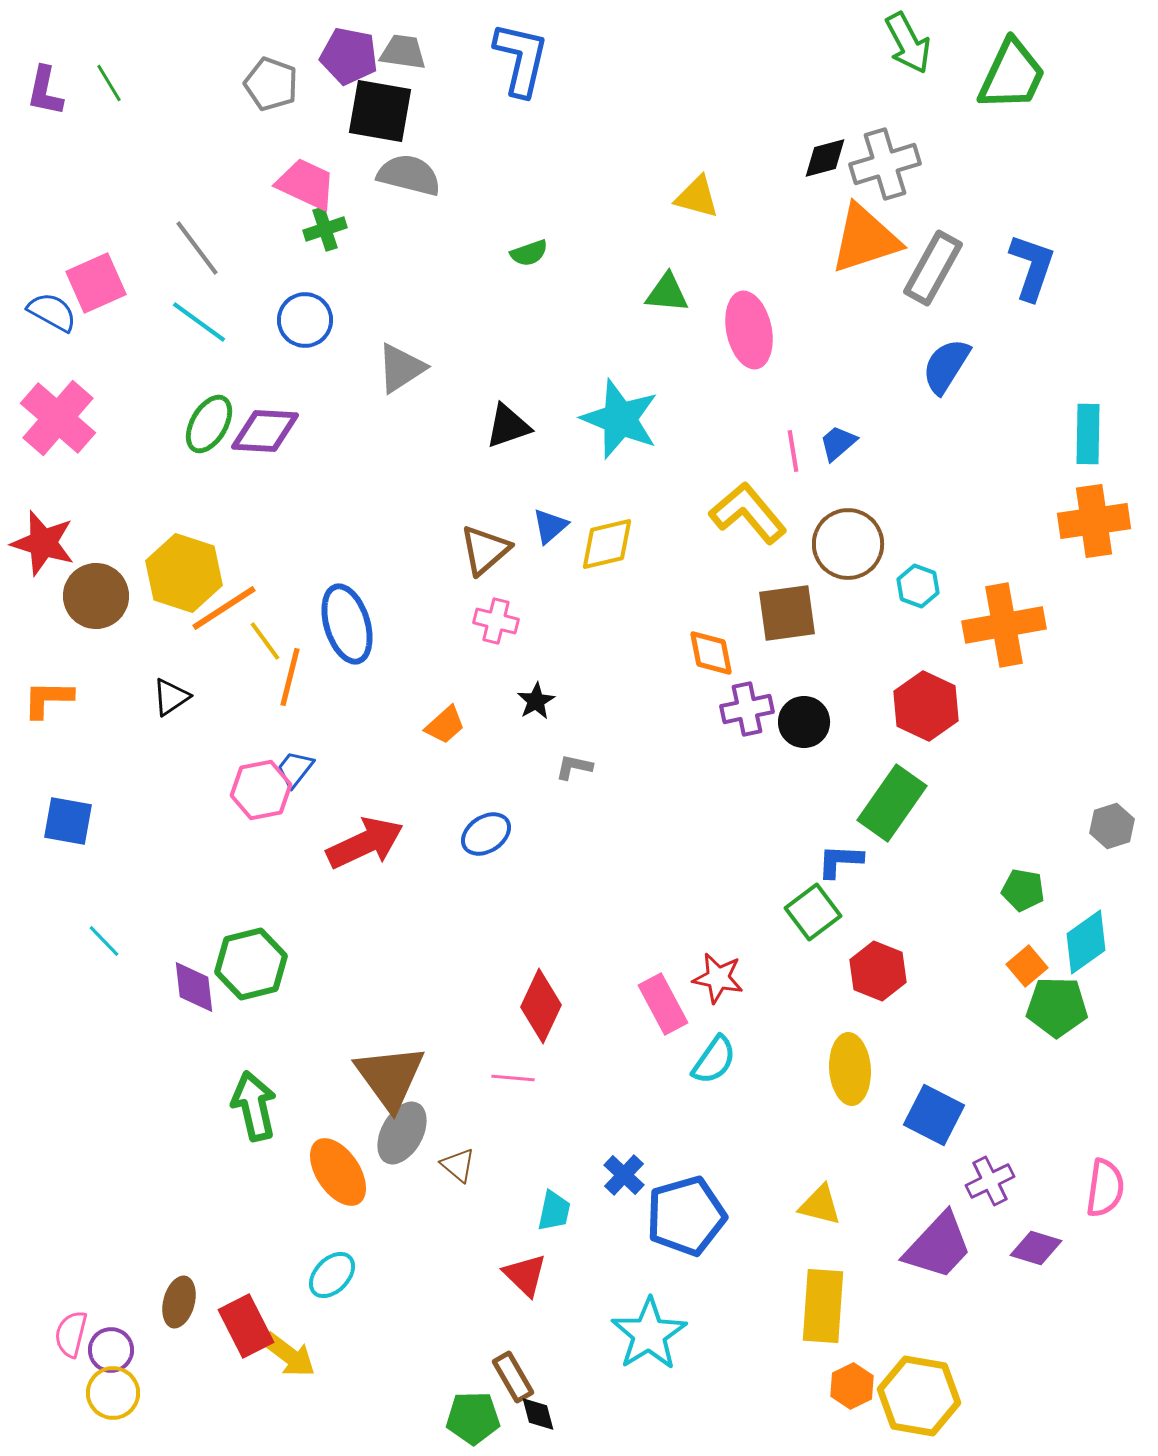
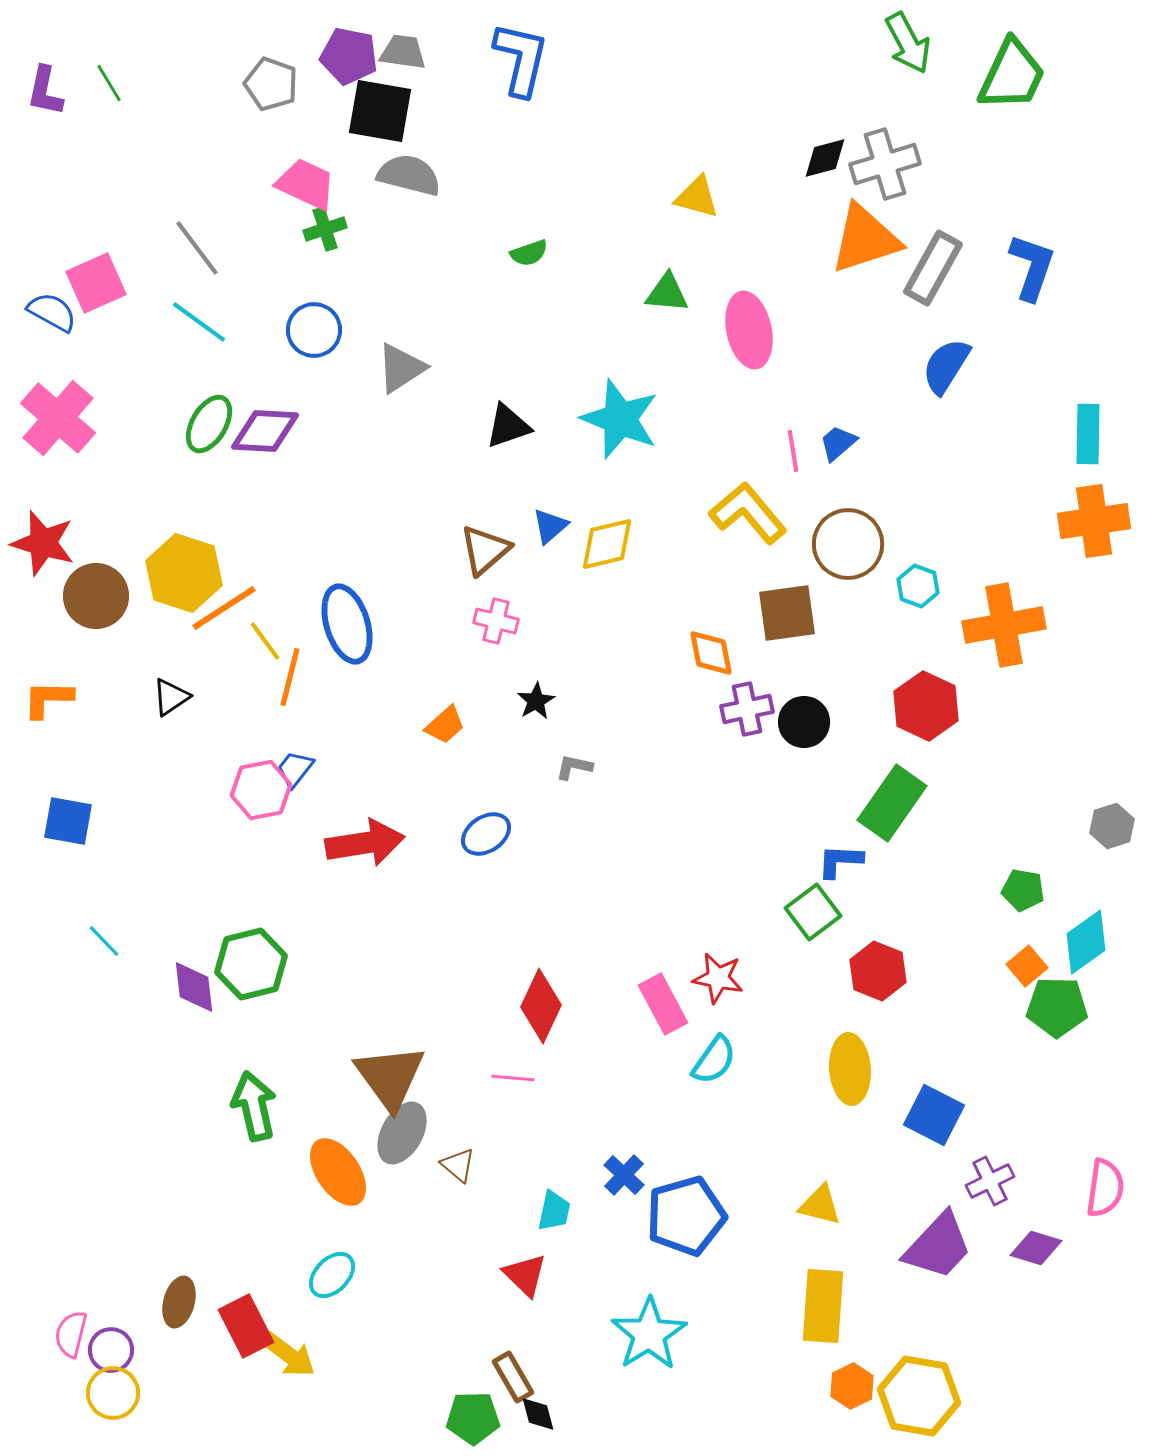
blue circle at (305, 320): moved 9 px right, 10 px down
red arrow at (365, 843): rotated 16 degrees clockwise
